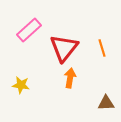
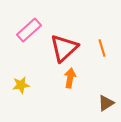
red triangle: rotated 8 degrees clockwise
yellow star: rotated 18 degrees counterclockwise
brown triangle: rotated 30 degrees counterclockwise
